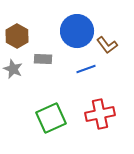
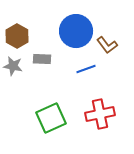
blue circle: moved 1 px left
gray rectangle: moved 1 px left
gray star: moved 3 px up; rotated 12 degrees counterclockwise
